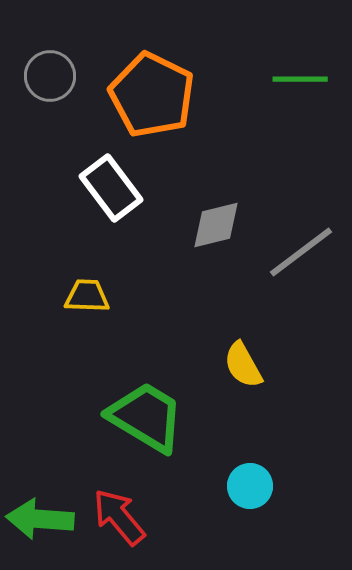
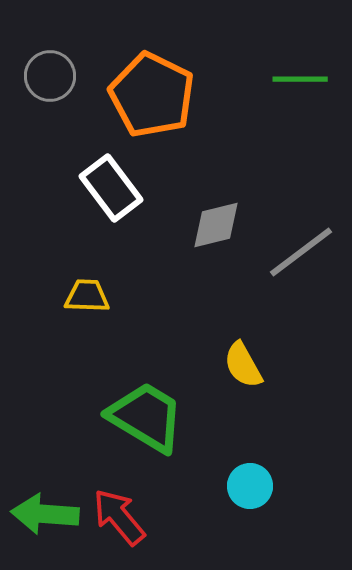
green arrow: moved 5 px right, 5 px up
